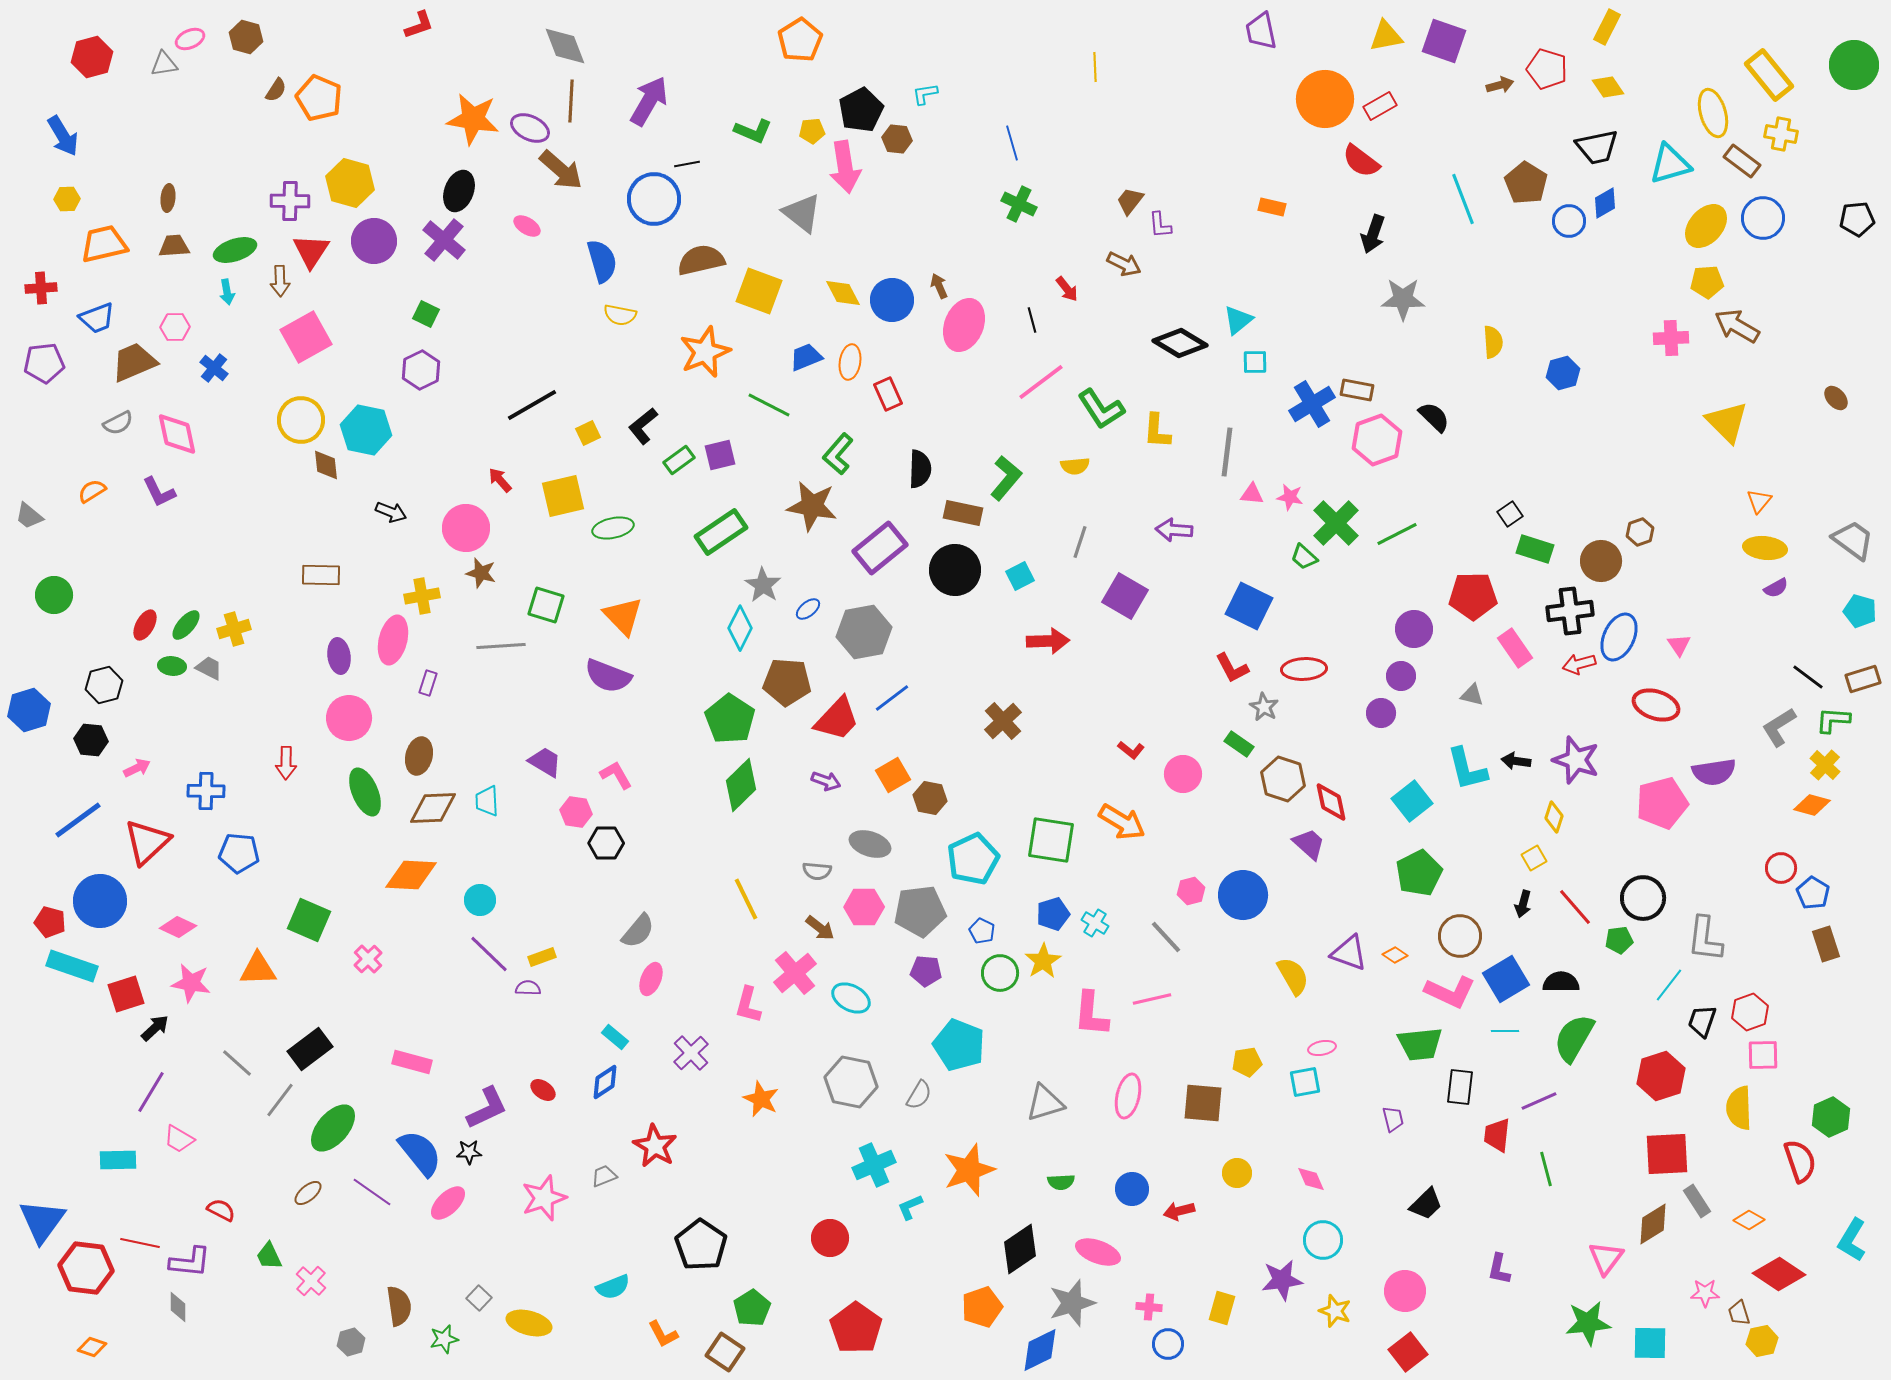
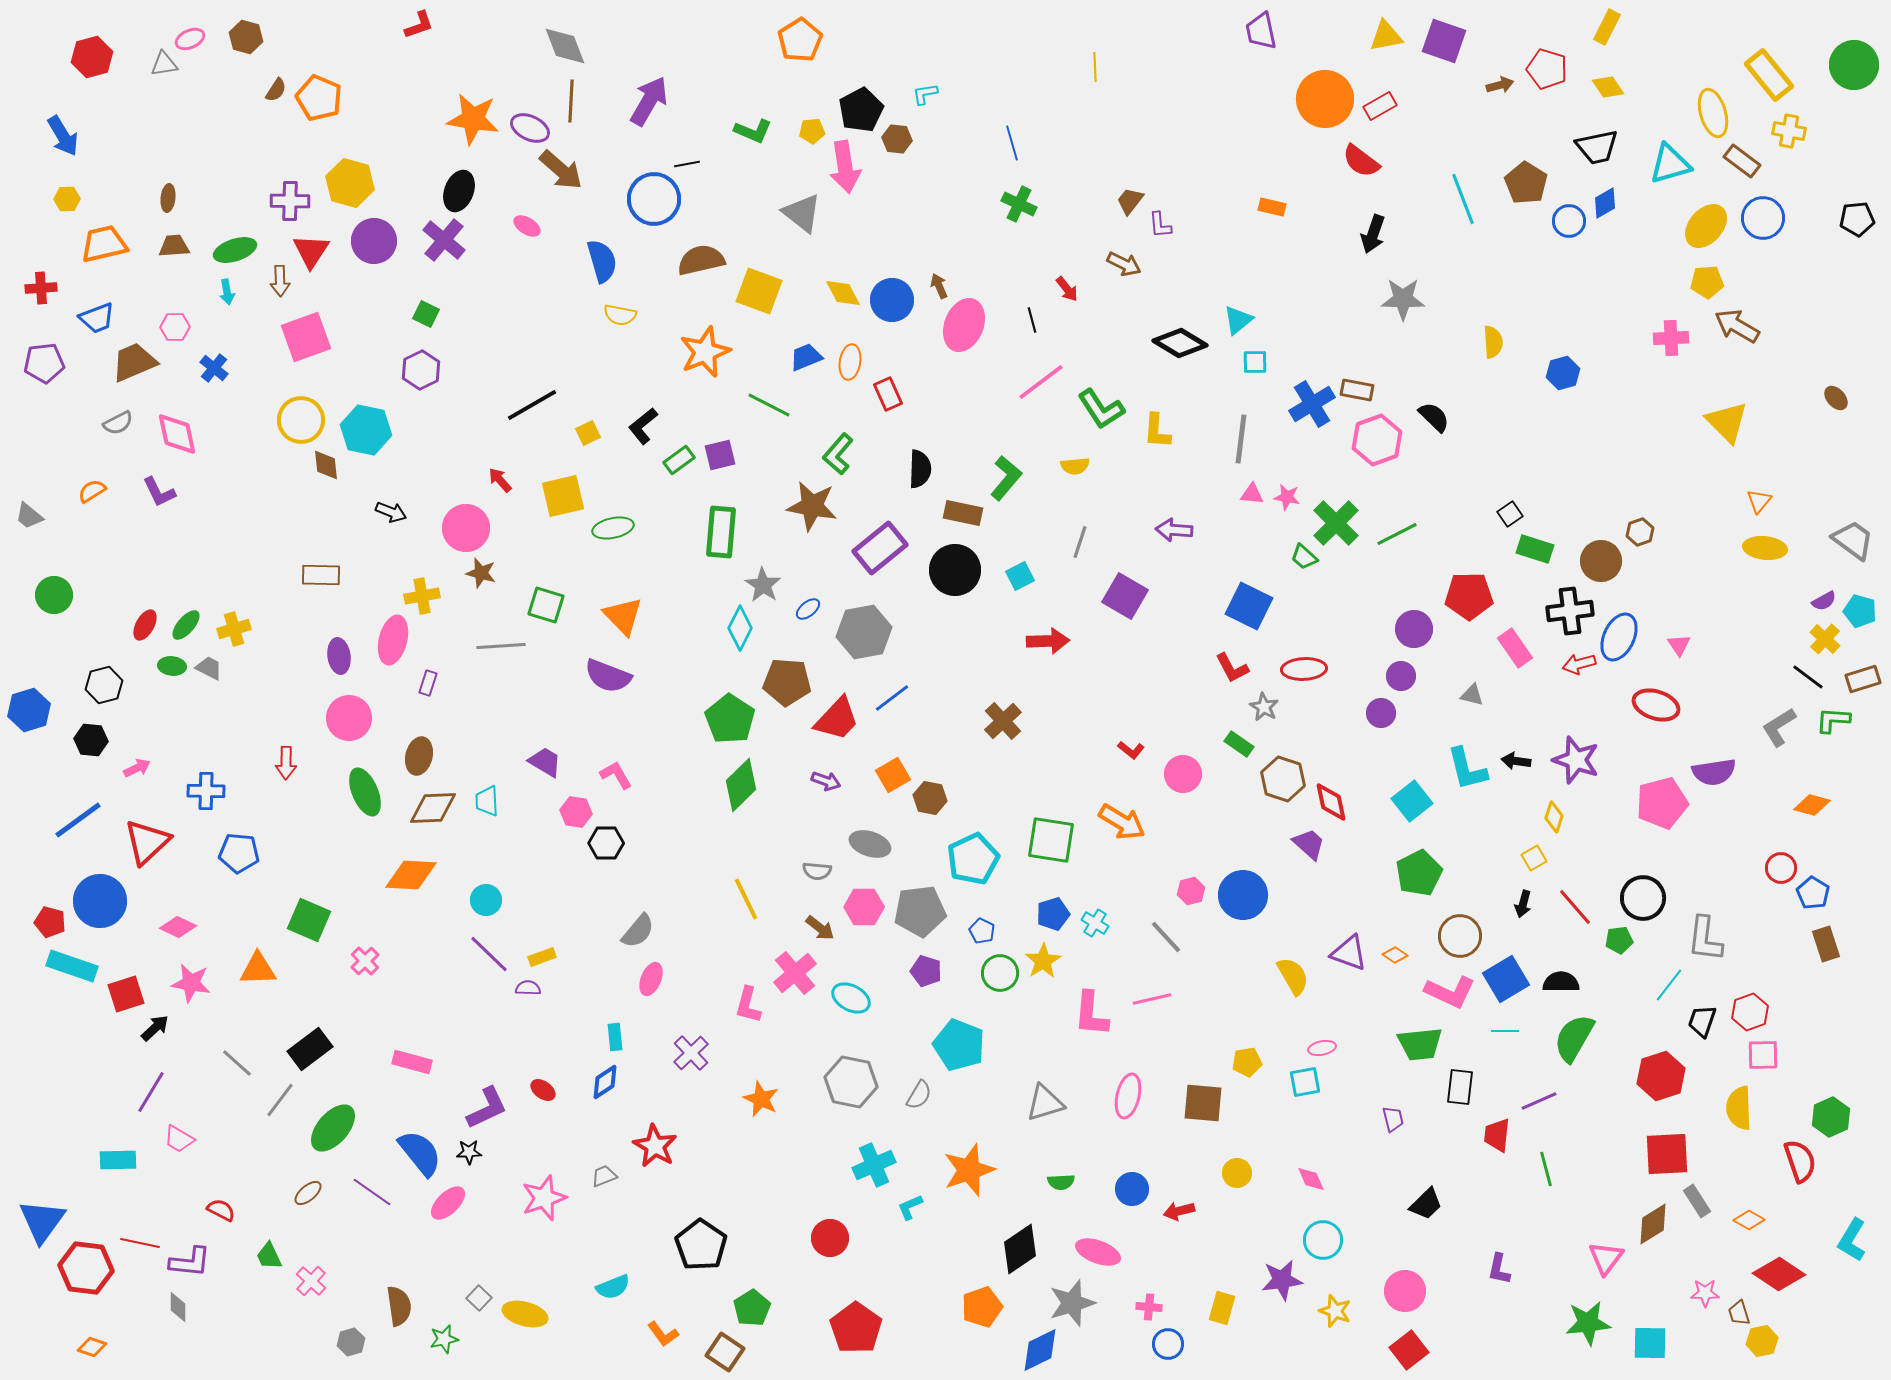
yellow cross at (1781, 134): moved 8 px right, 3 px up
pink square at (306, 337): rotated 9 degrees clockwise
gray line at (1227, 452): moved 14 px right, 13 px up
pink star at (1290, 497): moved 3 px left
green rectangle at (721, 532): rotated 51 degrees counterclockwise
purple semicircle at (1776, 588): moved 48 px right, 13 px down
red pentagon at (1473, 596): moved 4 px left
yellow cross at (1825, 765): moved 126 px up
cyan circle at (480, 900): moved 6 px right
pink cross at (368, 959): moved 3 px left, 2 px down
purple pentagon at (926, 971): rotated 12 degrees clockwise
cyan rectangle at (615, 1037): rotated 44 degrees clockwise
yellow ellipse at (529, 1323): moved 4 px left, 9 px up
orange L-shape at (663, 1334): rotated 8 degrees counterclockwise
red square at (1408, 1352): moved 1 px right, 2 px up
